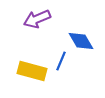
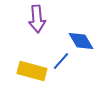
purple arrow: rotated 72 degrees counterclockwise
blue line: rotated 18 degrees clockwise
